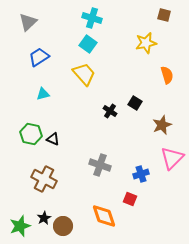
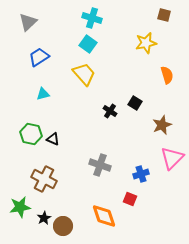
green star: moved 19 px up; rotated 10 degrees clockwise
